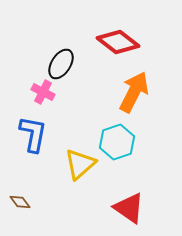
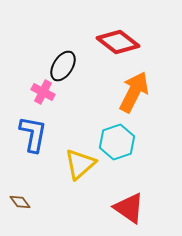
black ellipse: moved 2 px right, 2 px down
